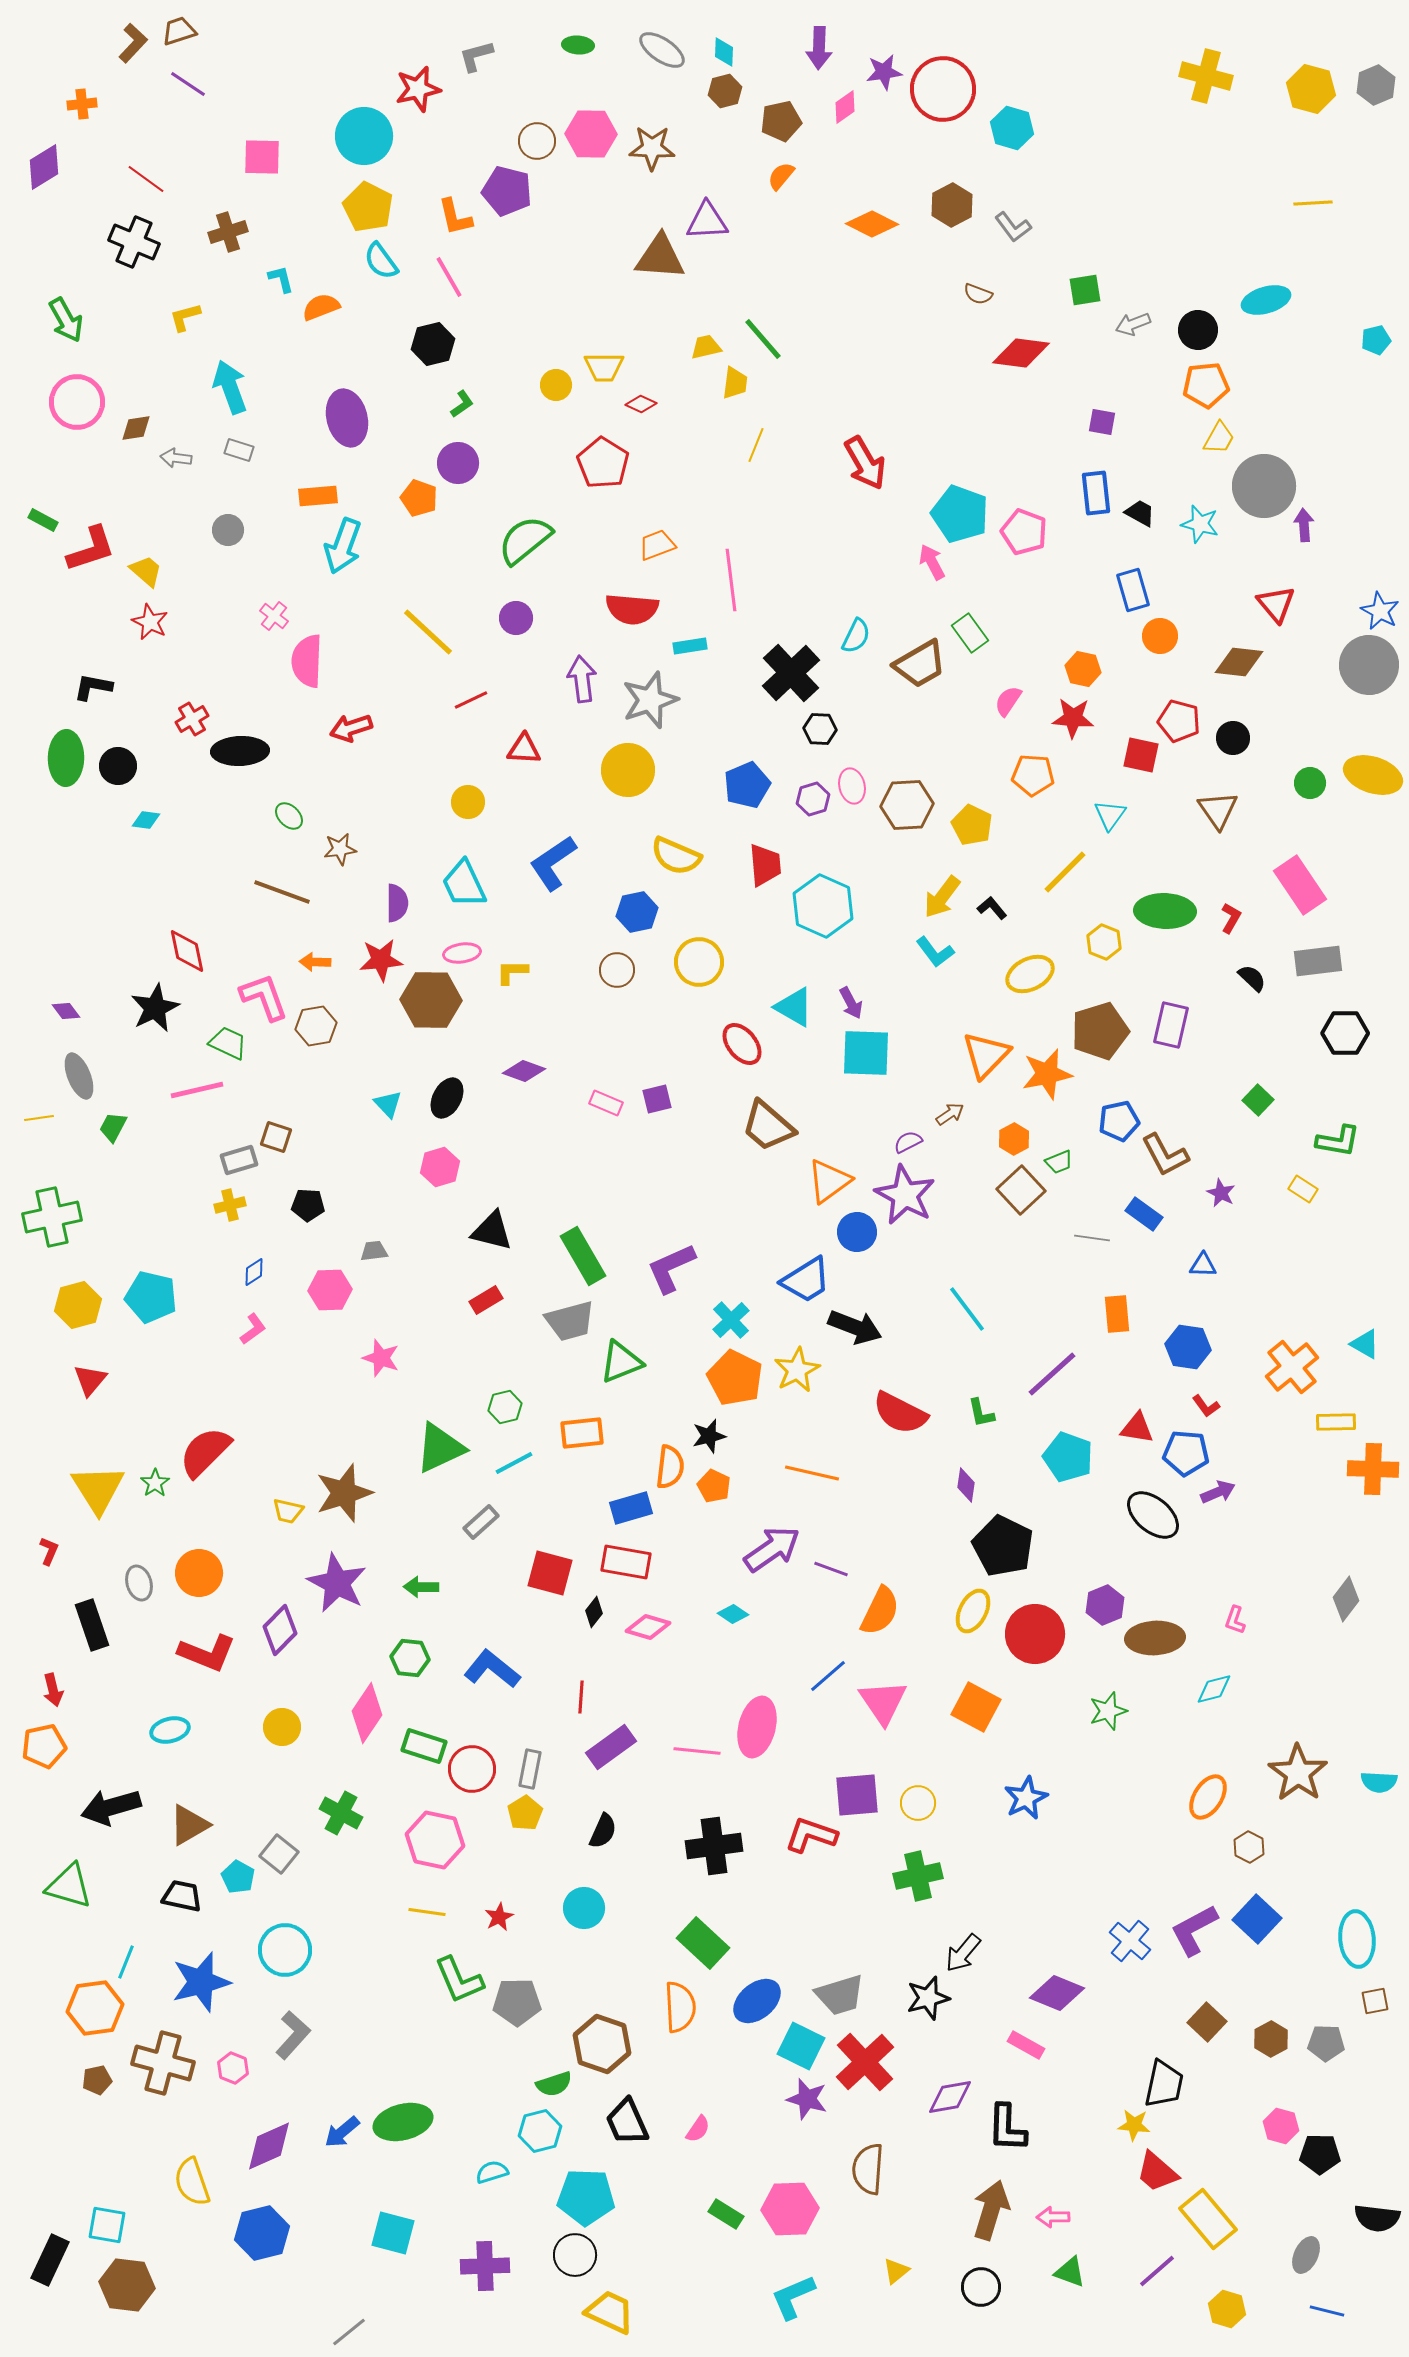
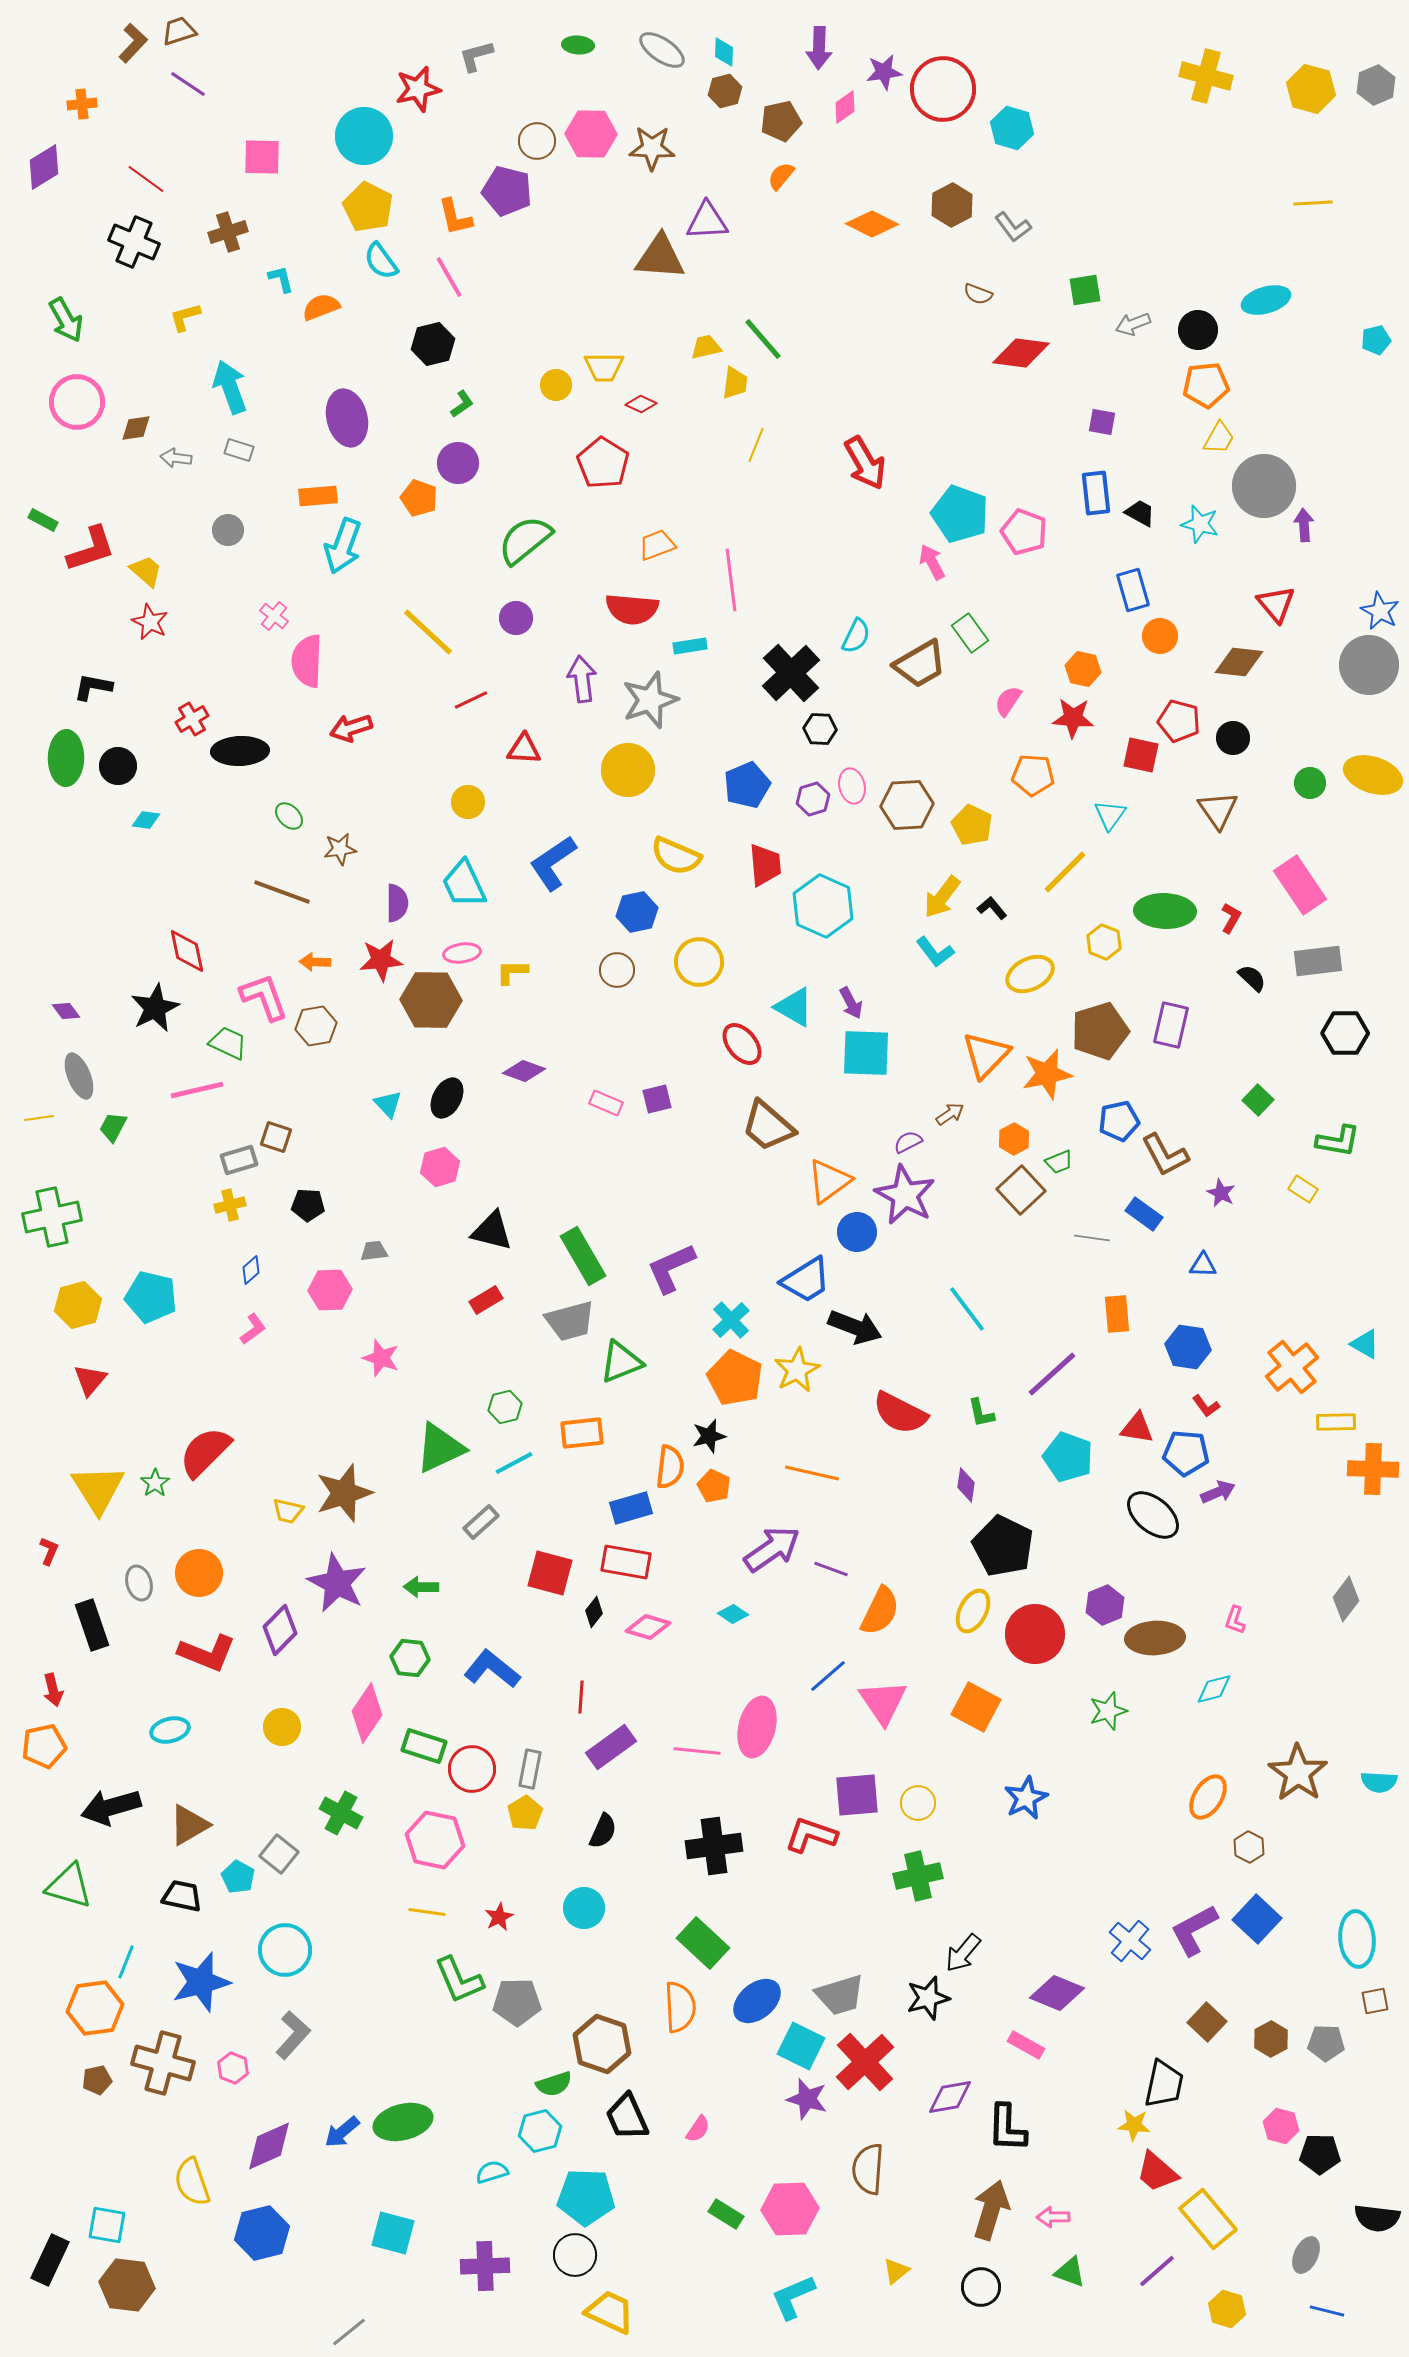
blue diamond at (254, 1272): moved 3 px left, 2 px up; rotated 8 degrees counterclockwise
black trapezoid at (627, 2122): moved 5 px up
